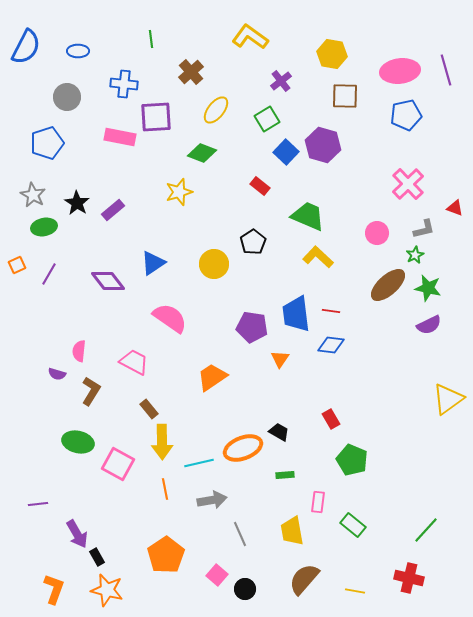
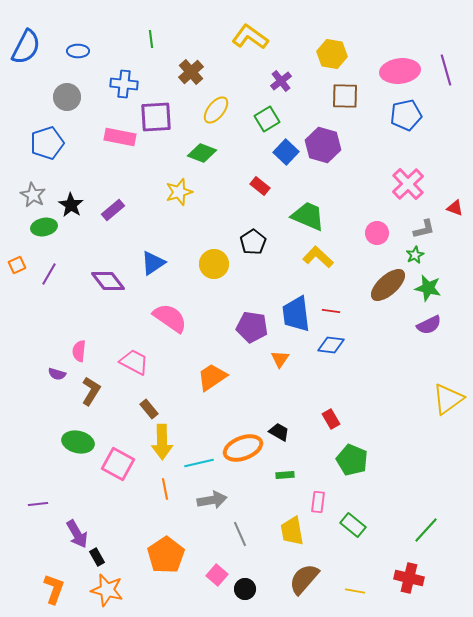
black star at (77, 203): moved 6 px left, 2 px down
